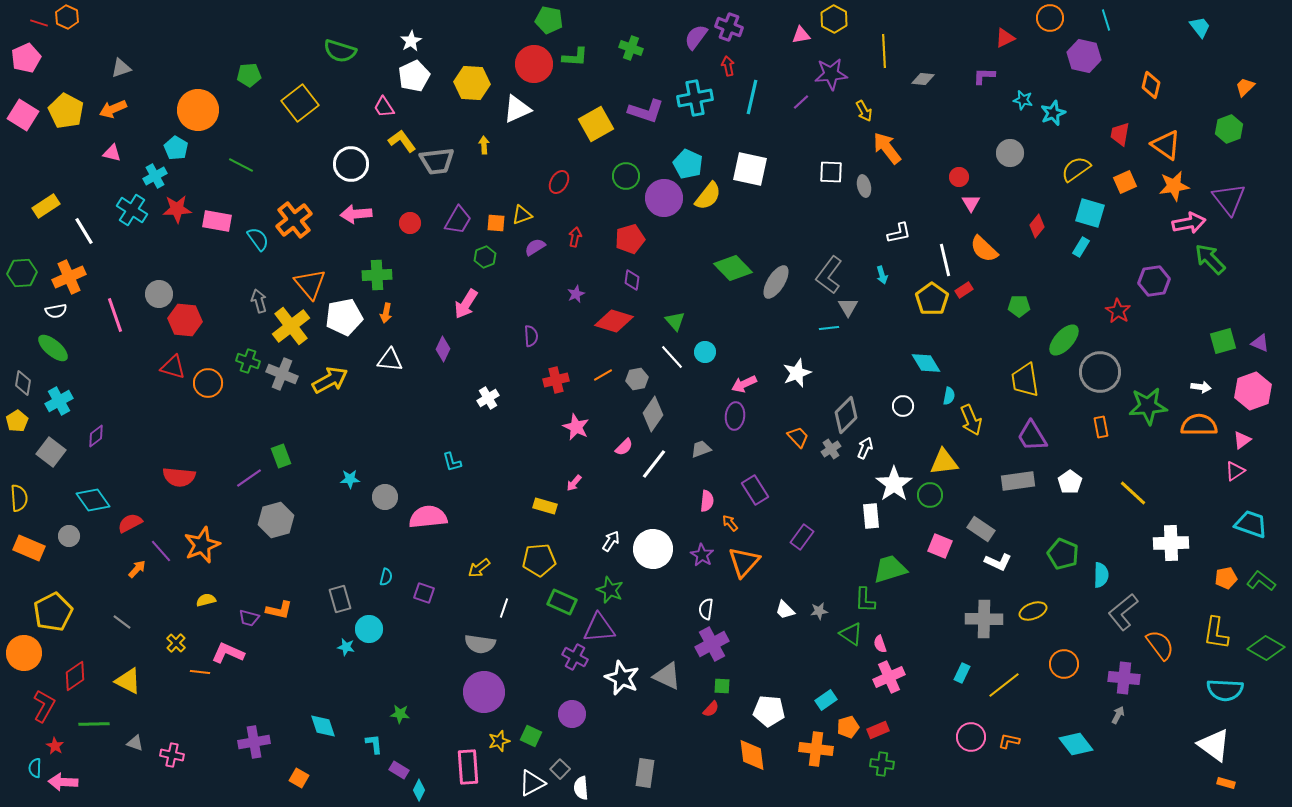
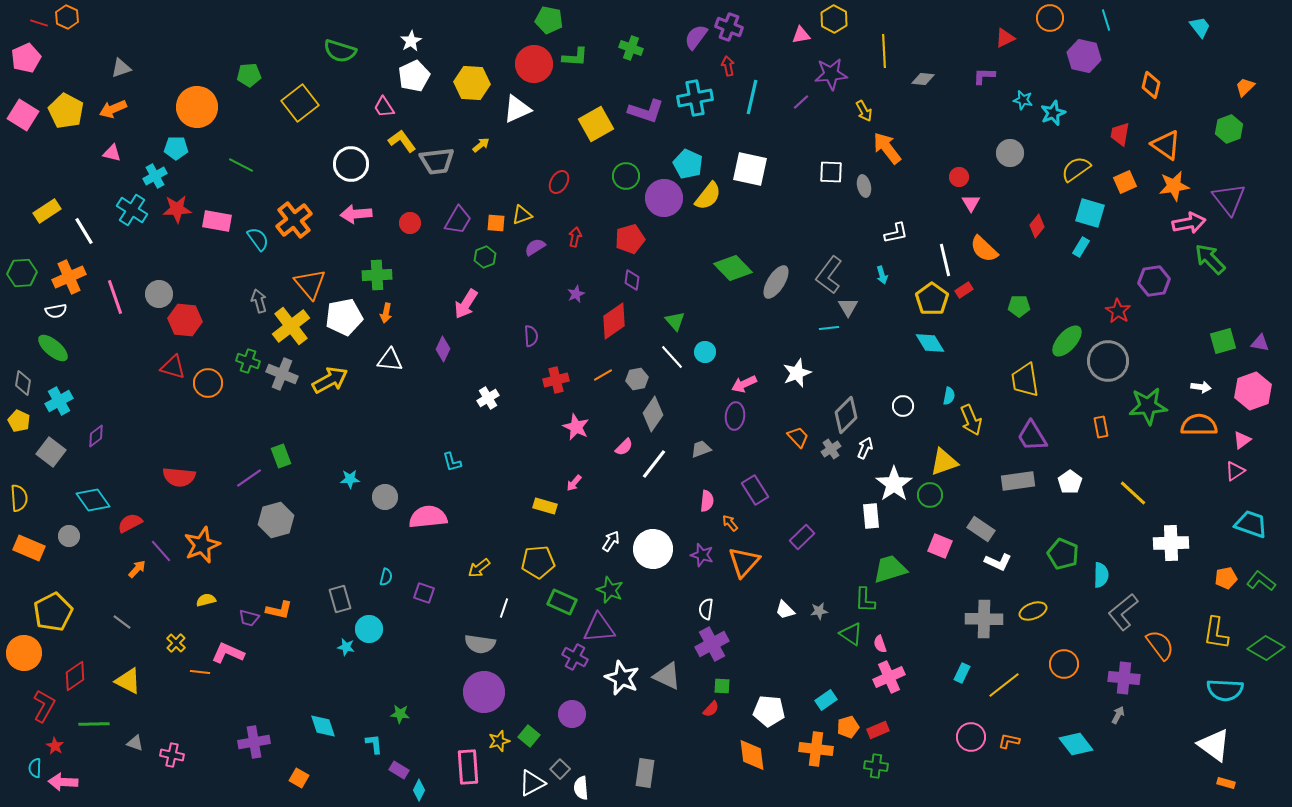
orange circle at (198, 110): moved 1 px left, 3 px up
yellow arrow at (484, 145): moved 3 px left; rotated 54 degrees clockwise
cyan pentagon at (176, 148): rotated 30 degrees counterclockwise
yellow rectangle at (46, 206): moved 1 px right, 5 px down
white L-shape at (899, 233): moved 3 px left
pink line at (115, 315): moved 18 px up
red diamond at (614, 321): rotated 51 degrees counterclockwise
green ellipse at (1064, 340): moved 3 px right, 1 px down
purple triangle at (1260, 343): rotated 12 degrees counterclockwise
cyan diamond at (926, 363): moved 4 px right, 20 px up
gray circle at (1100, 372): moved 8 px right, 11 px up
yellow pentagon at (17, 421): moved 2 px right; rotated 15 degrees counterclockwise
yellow triangle at (944, 462): rotated 12 degrees counterclockwise
purple rectangle at (802, 537): rotated 10 degrees clockwise
purple star at (702, 555): rotated 15 degrees counterclockwise
yellow pentagon at (539, 560): moved 1 px left, 2 px down
green square at (531, 736): moved 2 px left; rotated 15 degrees clockwise
green cross at (882, 764): moved 6 px left, 2 px down
